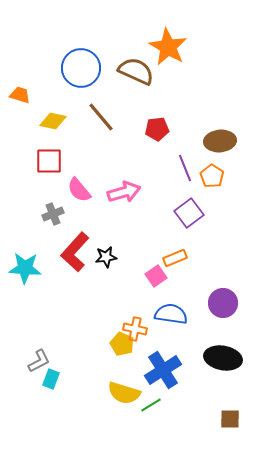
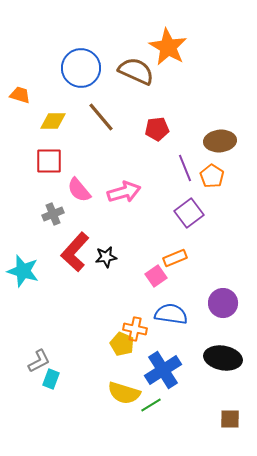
yellow diamond: rotated 12 degrees counterclockwise
cyan star: moved 2 px left, 3 px down; rotated 12 degrees clockwise
